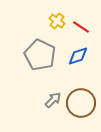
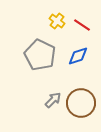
red line: moved 1 px right, 2 px up
